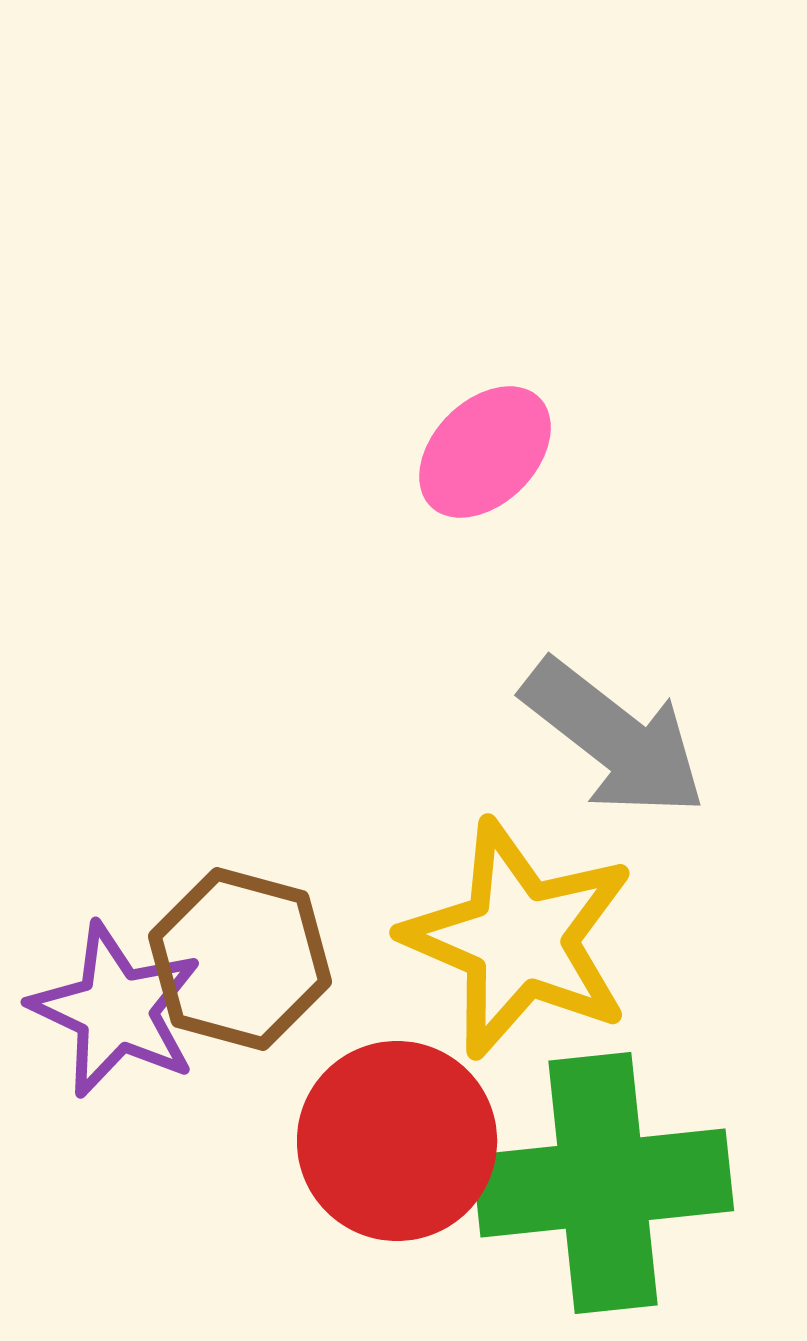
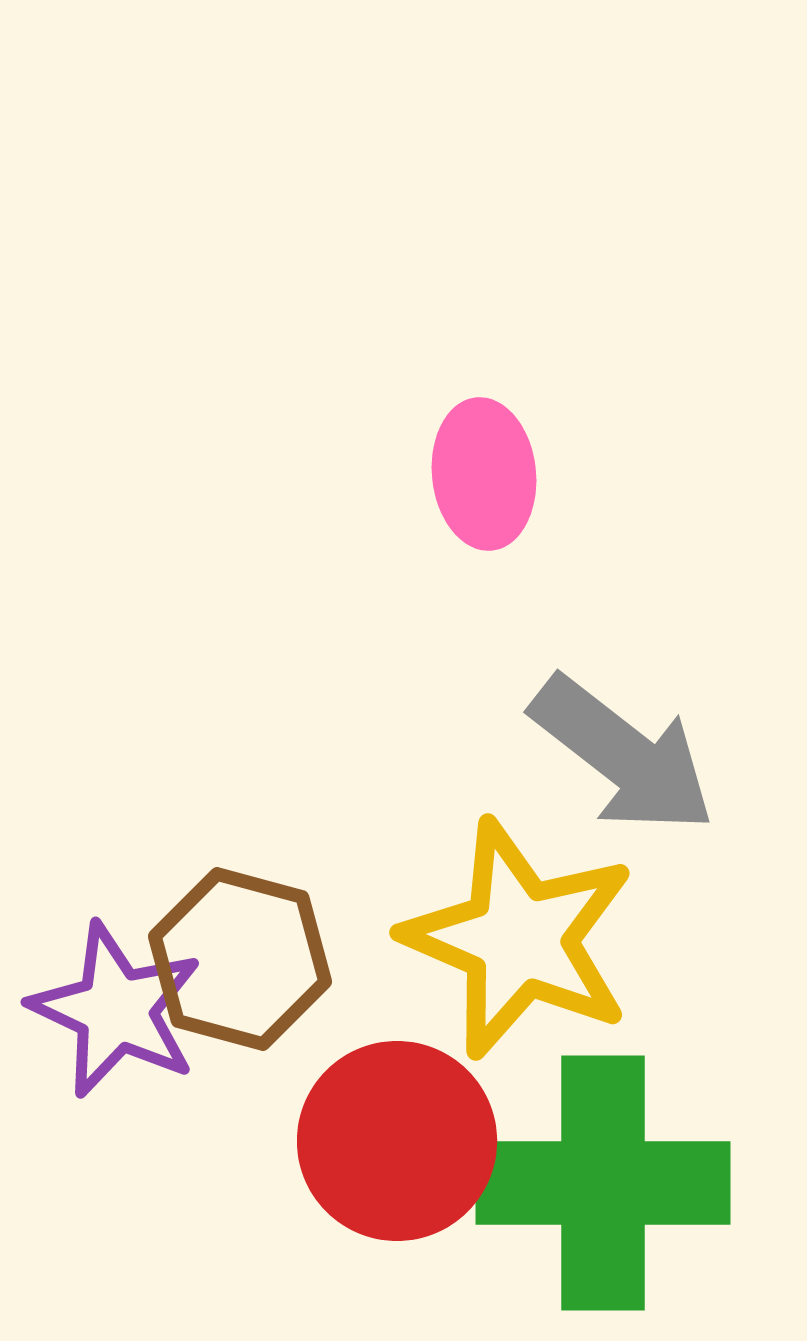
pink ellipse: moved 1 px left, 22 px down; rotated 51 degrees counterclockwise
gray arrow: moved 9 px right, 17 px down
green cross: rotated 6 degrees clockwise
